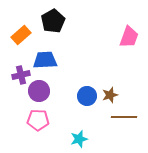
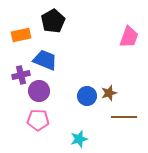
orange rectangle: rotated 30 degrees clockwise
blue trapezoid: rotated 25 degrees clockwise
brown star: moved 1 px left, 2 px up
